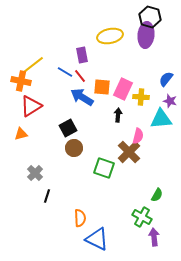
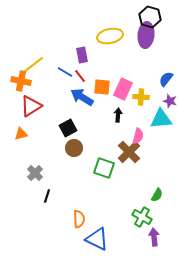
orange semicircle: moved 1 px left, 1 px down
